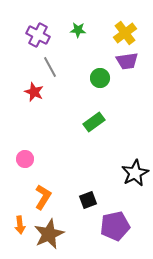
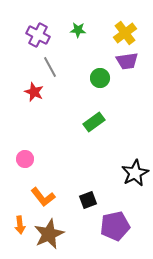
orange L-shape: rotated 110 degrees clockwise
